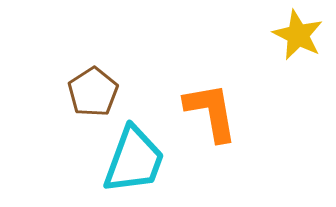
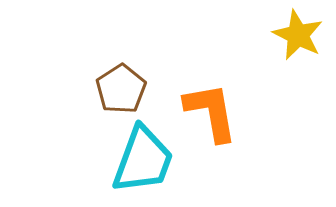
brown pentagon: moved 28 px right, 3 px up
cyan trapezoid: moved 9 px right
